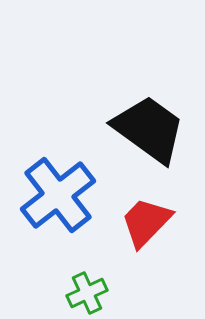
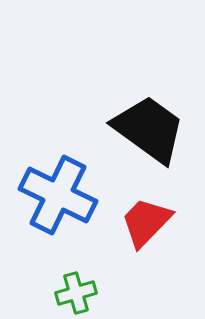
blue cross: rotated 26 degrees counterclockwise
green cross: moved 11 px left; rotated 9 degrees clockwise
